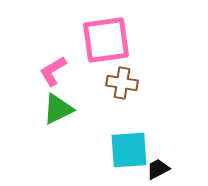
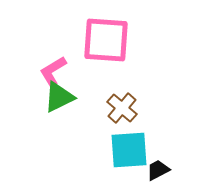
pink square: rotated 12 degrees clockwise
brown cross: moved 25 px down; rotated 32 degrees clockwise
green triangle: moved 1 px right, 12 px up
black trapezoid: moved 1 px down
